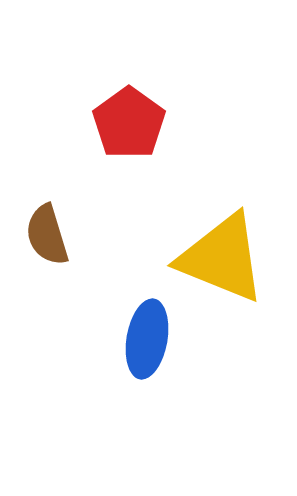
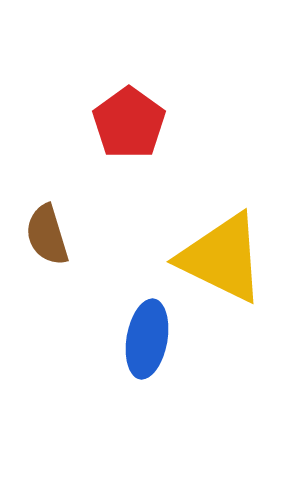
yellow triangle: rotated 4 degrees clockwise
